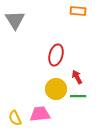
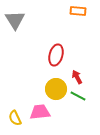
green line: rotated 28 degrees clockwise
pink trapezoid: moved 2 px up
